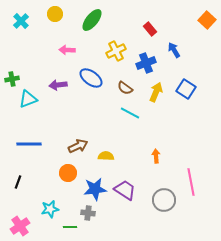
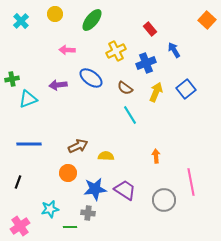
blue square: rotated 18 degrees clockwise
cyan line: moved 2 px down; rotated 30 degrees clockwise
